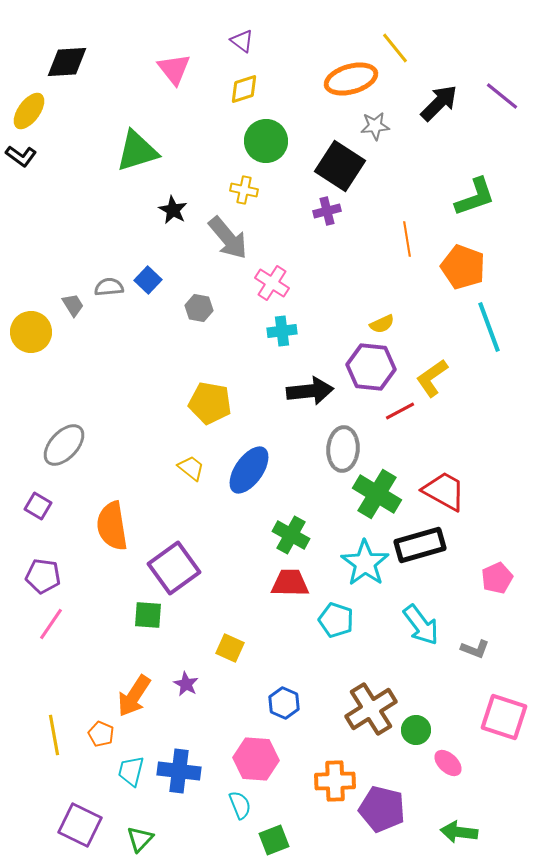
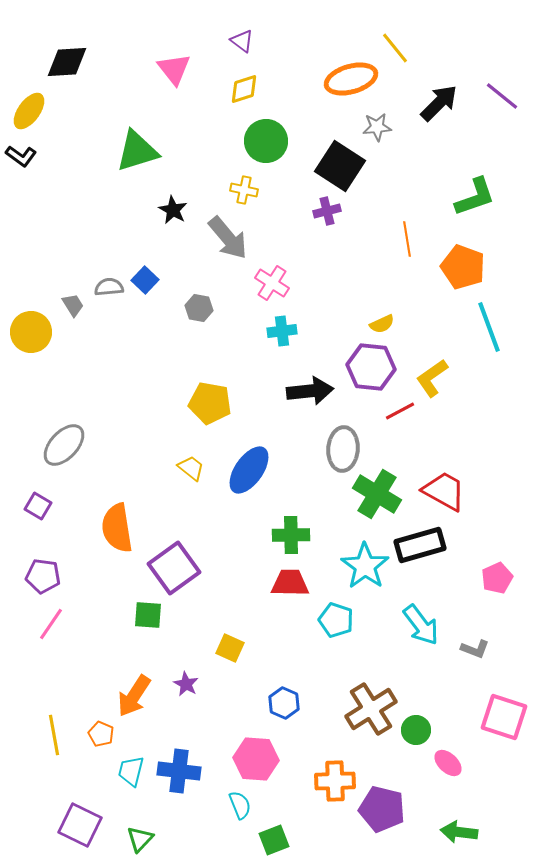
gray star at (375, 126): moved 2 px right, 1 px down
blue square at (148, 280): moved 3 px left
orange semicircle at (112, 526): moved 5 px right, 2 px down
green cross at (291, 535): rotated 30 degrees counterclockwise
cyan star at (365, 563): moved 3 px down
